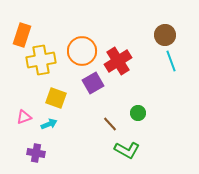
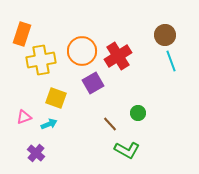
orange rectangle: moved 1 px up
red cross: moved 5 px up
purple cross: rotated 30 degrees clockwise
